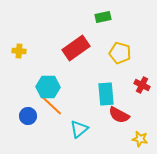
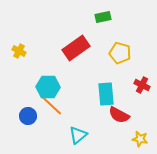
yellow cross: rotated 24 degrees clockwise
cyan triangle: moved 1 px left, 6 px down
